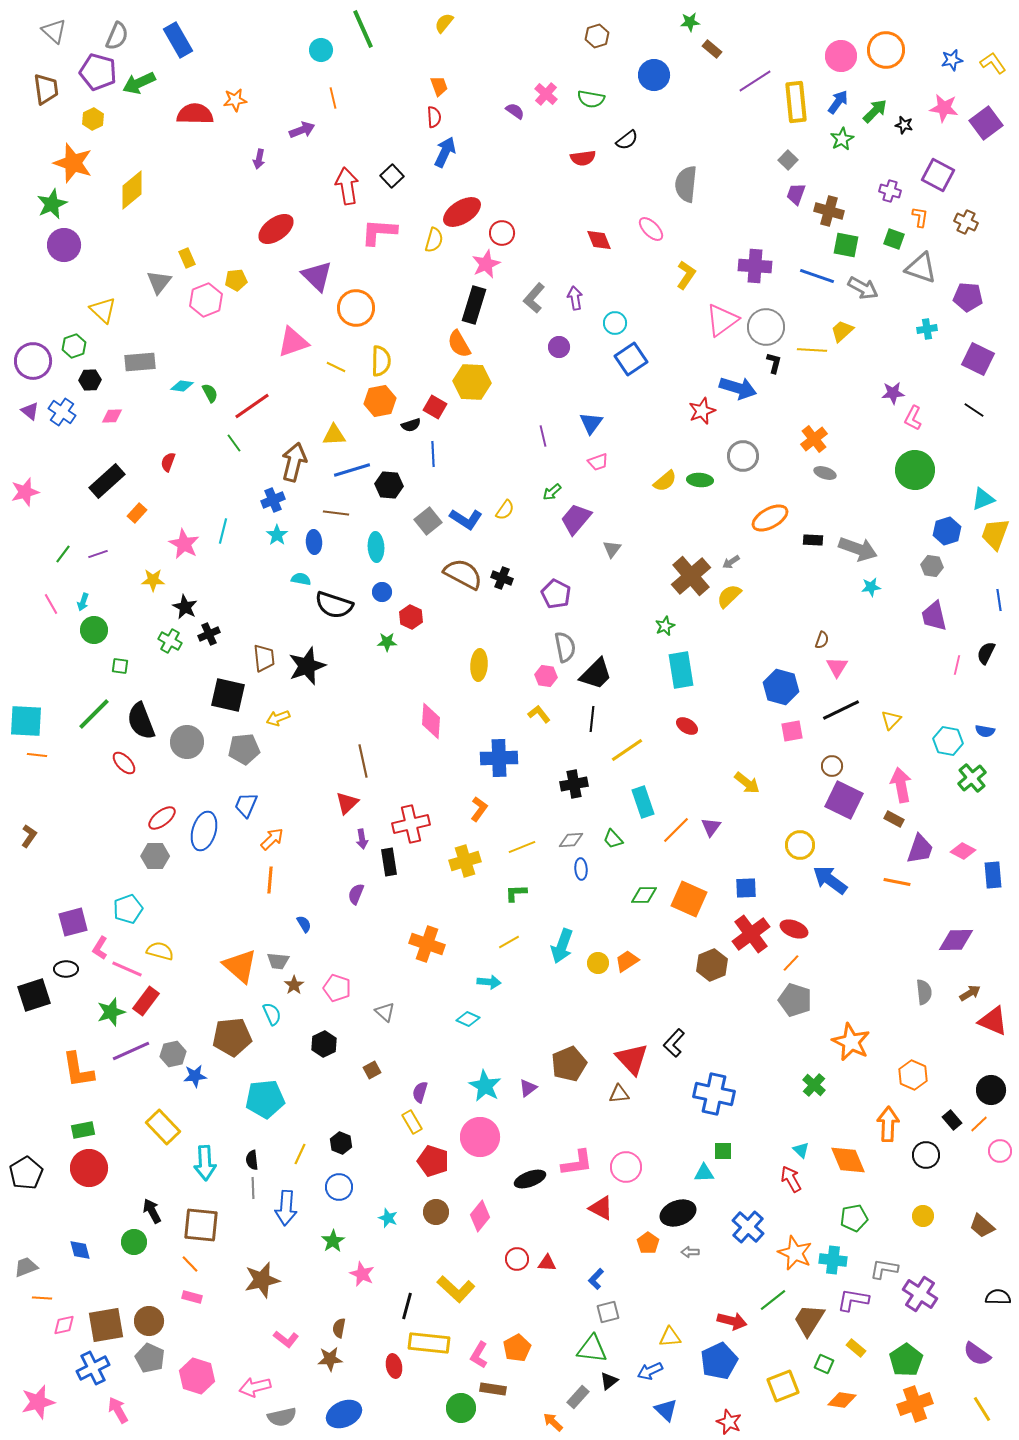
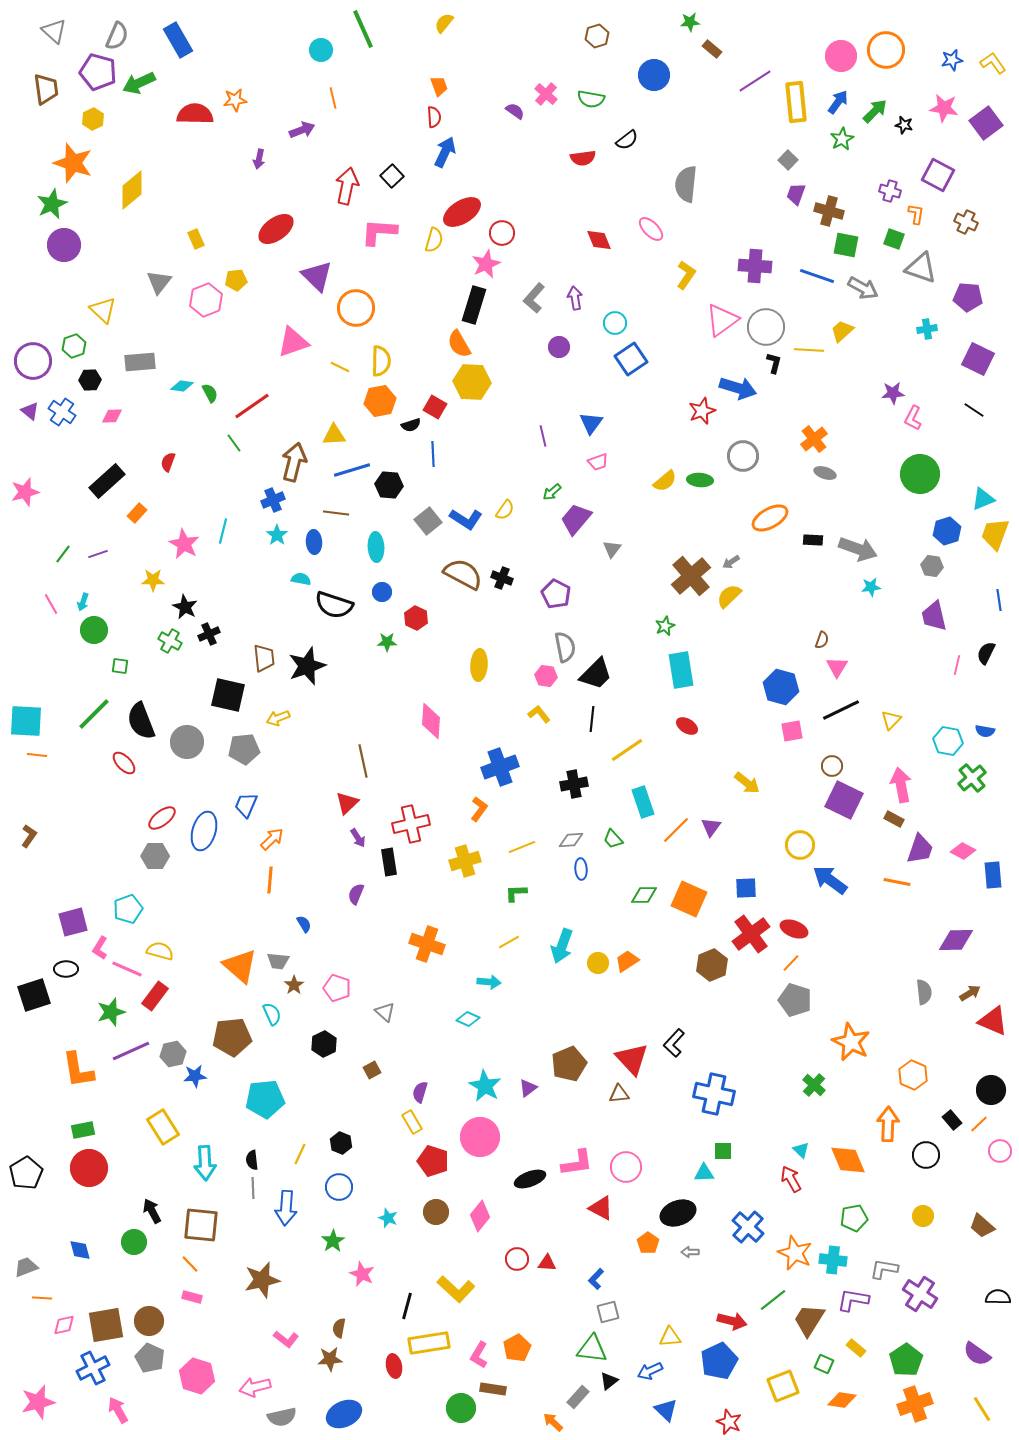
red arrow at (347, 186): rotated 21 degrees clockwise
orange L-shape at (920, 217): moved 4 px left, 3 px up
yellow rectangle at (187, 258): moved 9 px right, 19 px up
yellow line at (812, 350): moved 3 px left
yellow line at (336, 367): moved 4 px right
green circle at (915, 470): moved 5 px right, 4 px down
red hexagon at (411, 617): moved 5 px right, 1 px down
blue cross at (499, 758): moved 1 px right, 9 px down; rotated 18 degrees counterclockwise
purple arrow at (362, 839): moved 4 px left, 1 px up; rotated 24 degrees counterclockwise
red rectangle at (146, 1001): moved 9 px right, 5 px up
yellow rectangle at (163, 1127): rotated 12 degrees clockwise
yellow rectangle at (429, 1343): rotated 15 degrees counterclockwise
